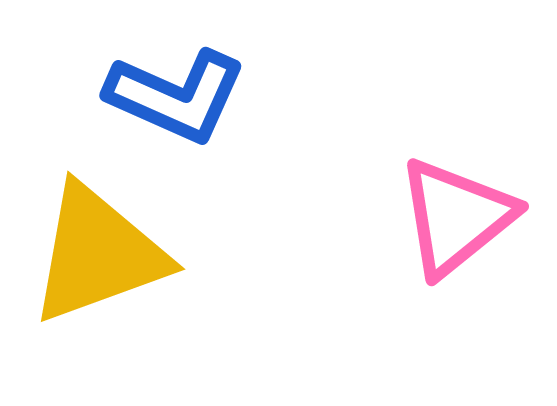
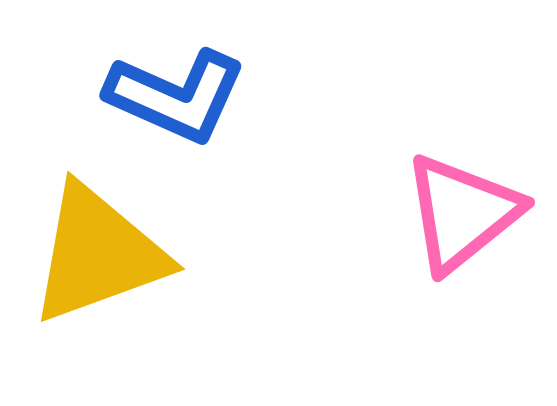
pink triangle: moved 6 px right, 4 px up
